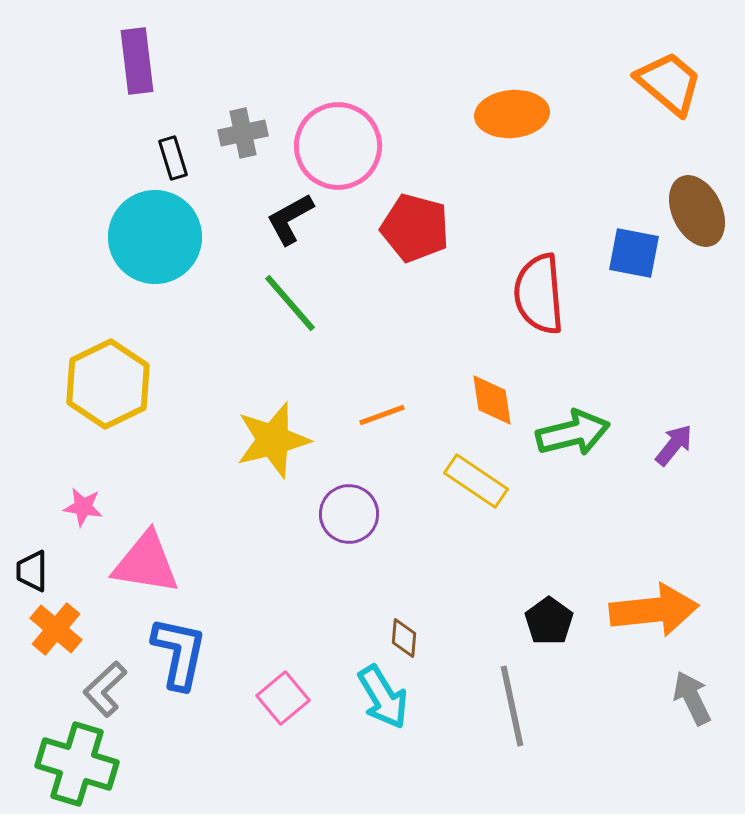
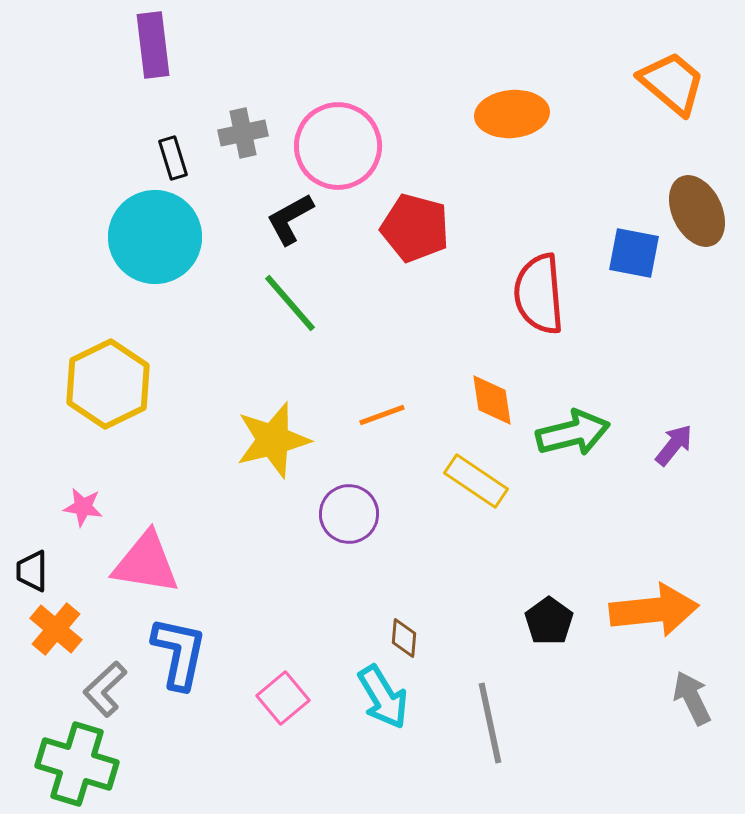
purple rectangle: moved 16 px right, 16 px up
orange trapezoid: moved 3 px right
gray line: moved 22 px left, 17 px down
